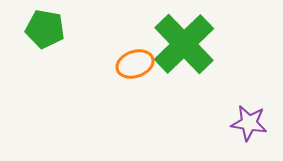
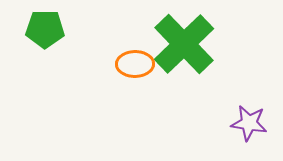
green pentagon: rotated 9 degrees counterclockwise
orange ellipse: rotated 18 degrees clockwise
